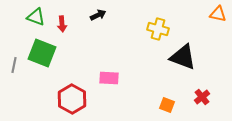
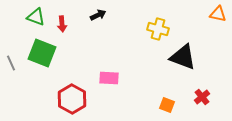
gray line: moved 3 px left, 2 px up; rotated 35 degrees counterclockwise
